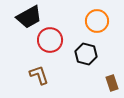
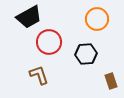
orange circle: moved 2 px up
red circle: moved 1 px left, 2 px down
black hexagon: rotated 20 degrees counterclockwise
brown rectangle: moved 1 px left, 2 px up
